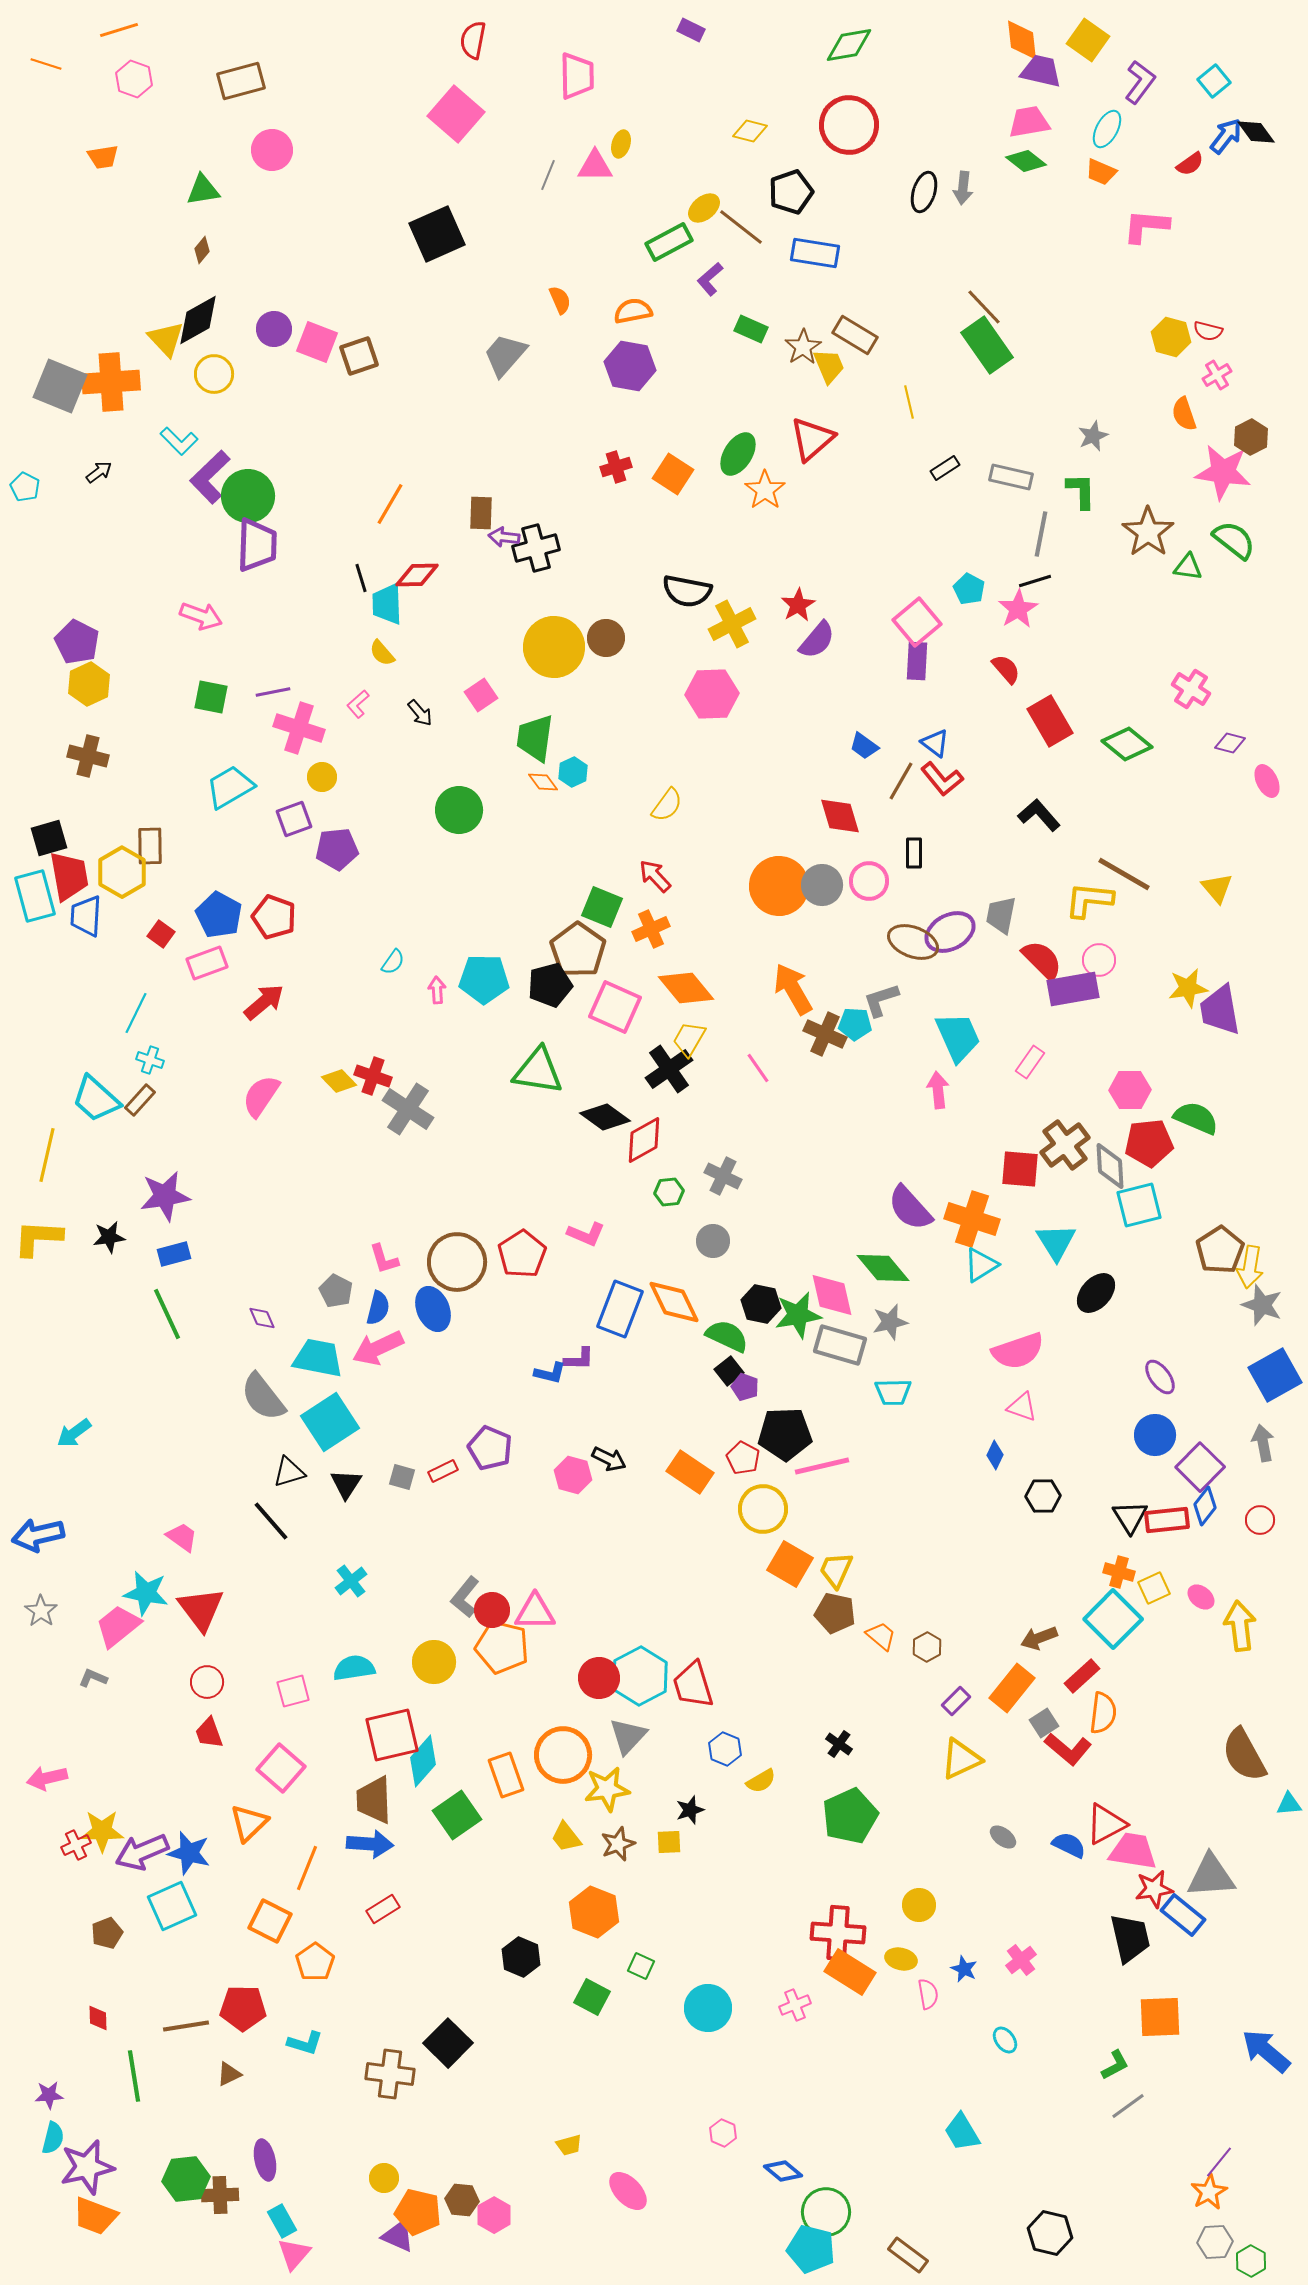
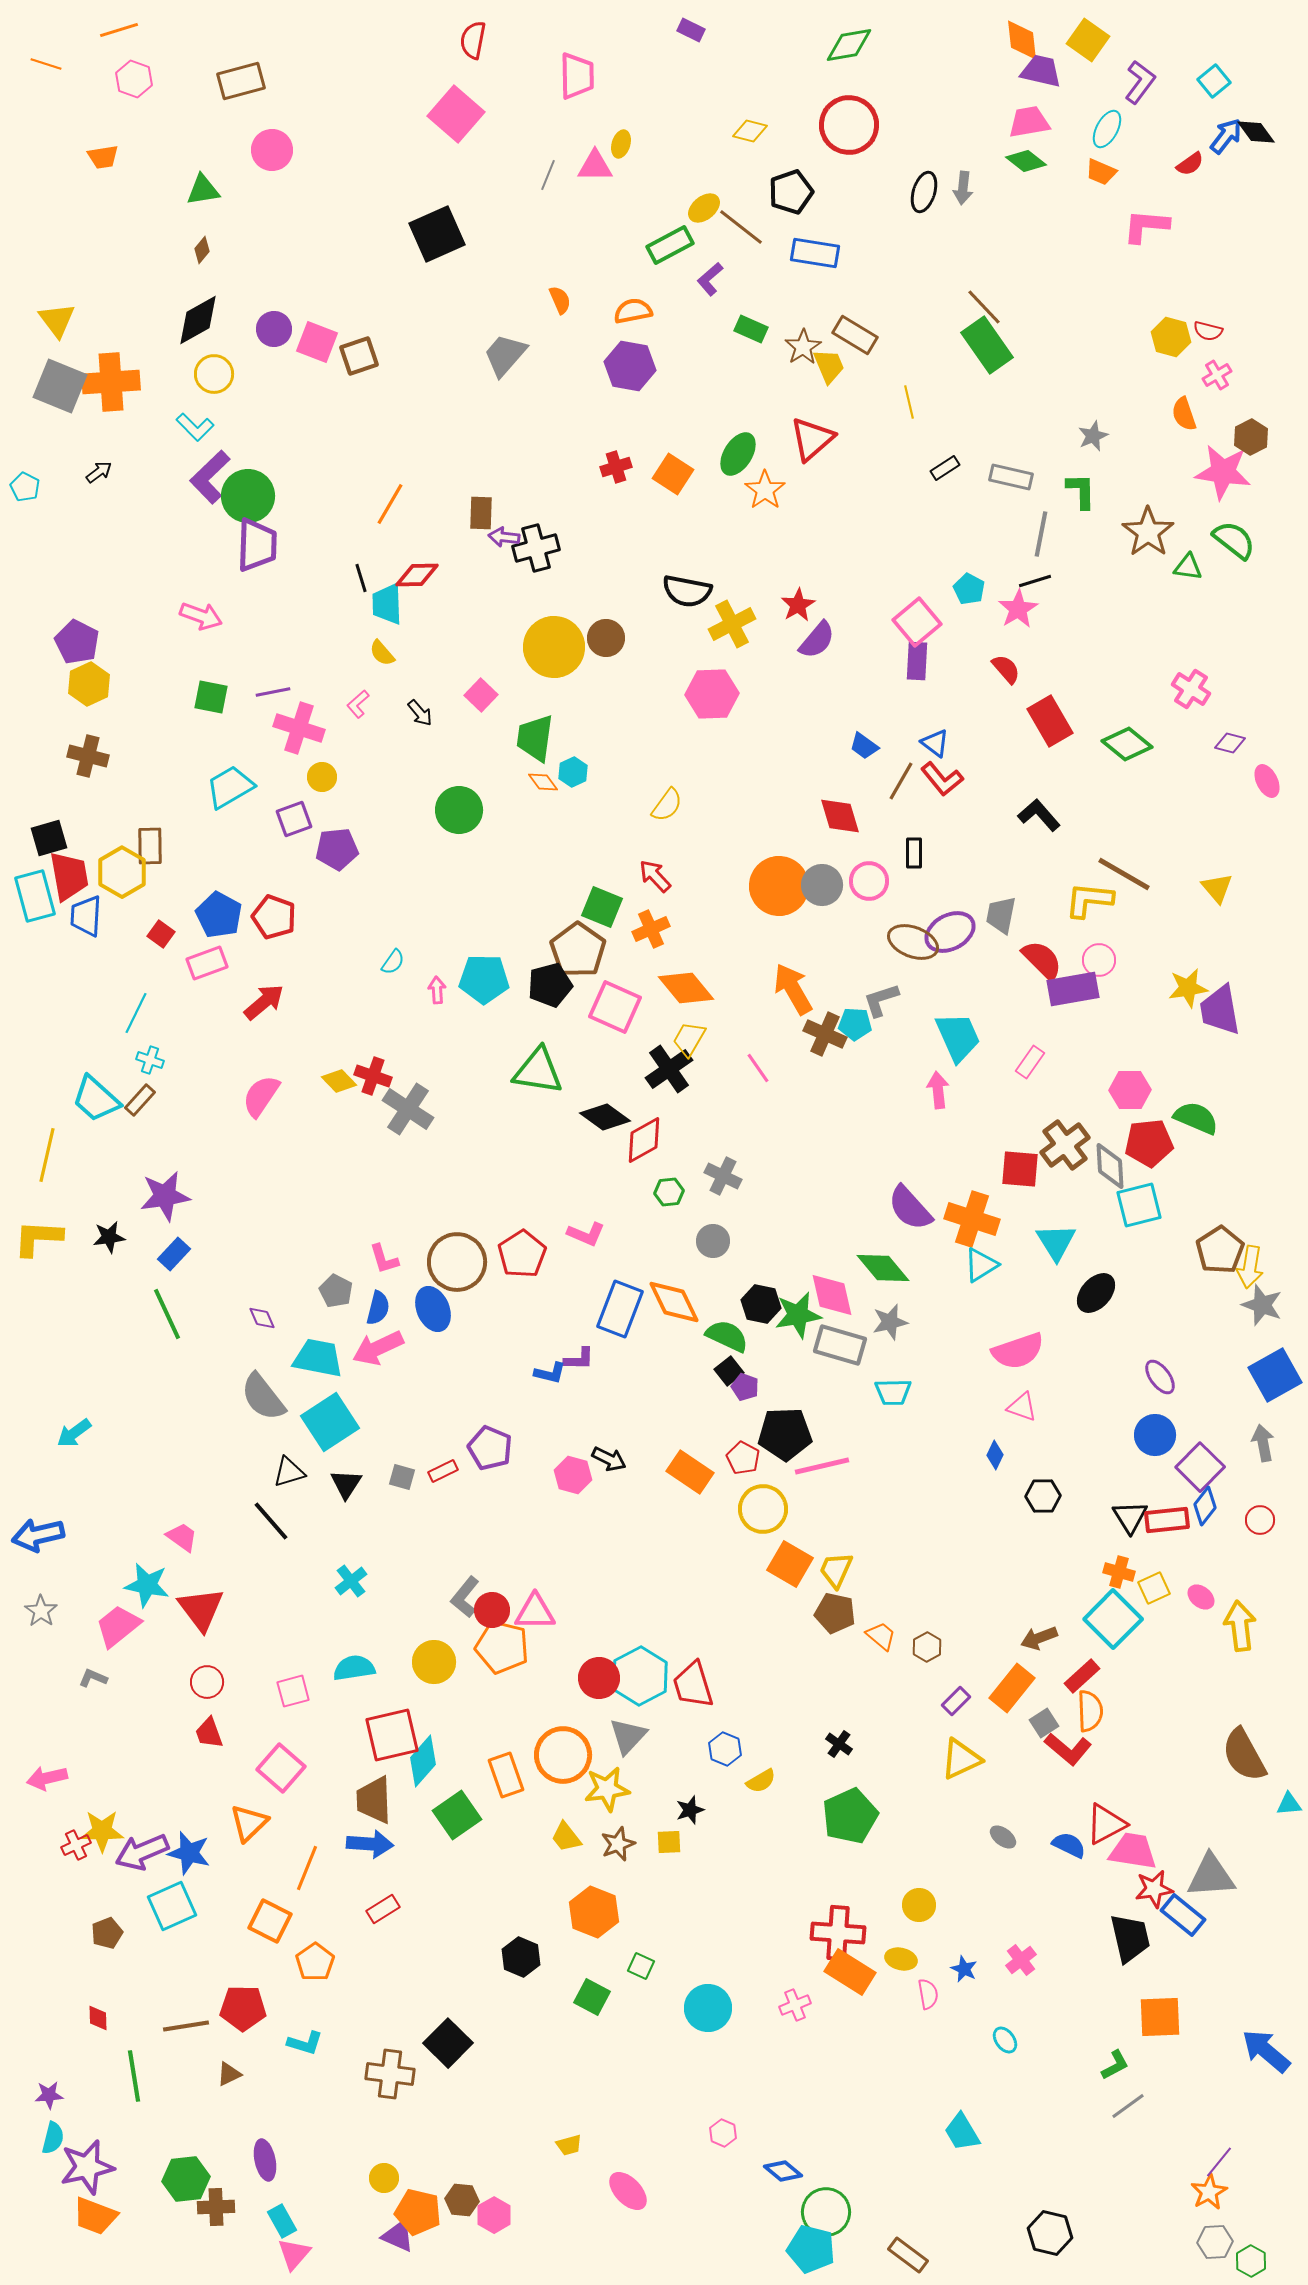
green rectangle at (669, 242): moved 1 px right, 3 px down
yellow triangle at (166, 339): moved 109 px left, 19 px up; rotated 6 degrees clockwise
cyan L-shape at (179, 441): moved 16 px right, 14 px up
pink square at (481, 695): rotated 12 degrees counterclockwise
blue rectangle at (174, 1254): rotated 32 degrees counterclockwise
cyan star at (146, 1593): moved 1 px right, 8 px up
orange semicircle at (1103, 1713): moved 13 px left, 2 px up; rotated 9 degrees counterclockwise
brown cross at (220, 2195): moved 4 px left, 12 px down
